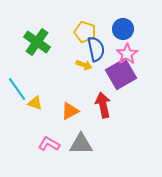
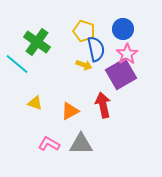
yellow pentagon: moved 1 px left, 1 px up
cyan line: moved 25 px up; rotated 15 degrees counterclockwise
